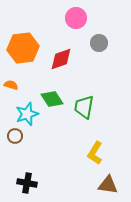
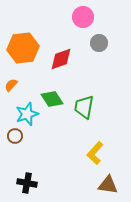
pink circle: moved 7 px right, 1 px up
orange semicircle: rotated 64 degrees counterclockwise
yellow L-shape: rotated 10 degrees clockwise
